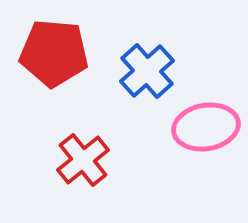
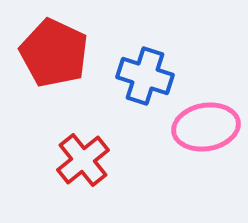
red pentagon: rotated 20 degrees clockwise
blue cross: moved 2 px left, 5 px down; rotated 30 degrees counterclockwise
